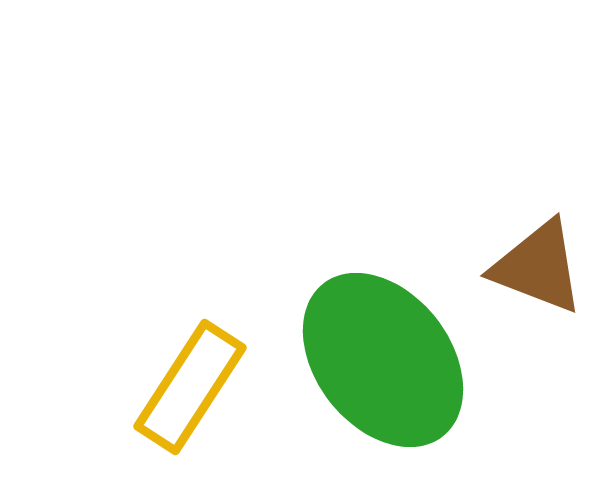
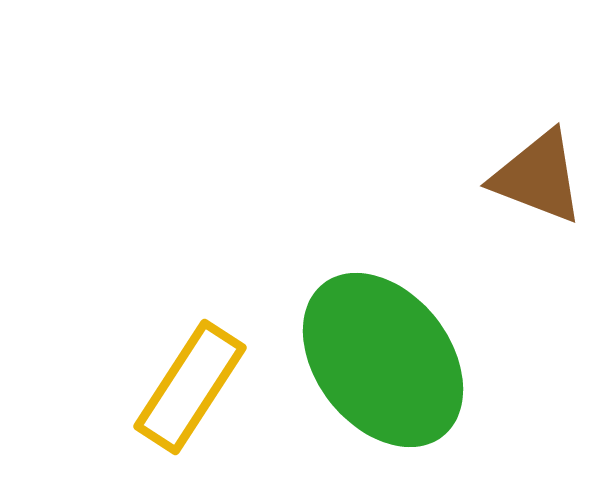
brown triangle: moved 90 px up
